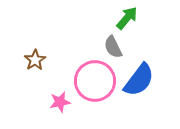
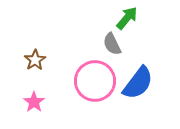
gray semicircle: moved 1 px left, 3 px up
blue semicircle: moved 1 px left, 3 px down
pink star: moved 26 px left; rotated 25 degrees counterclockwise
